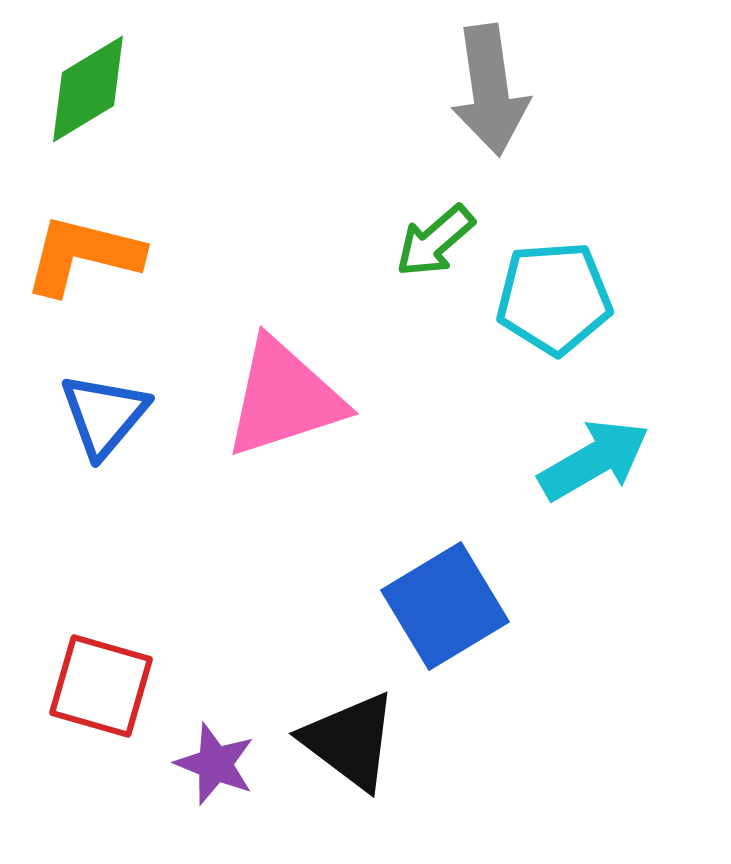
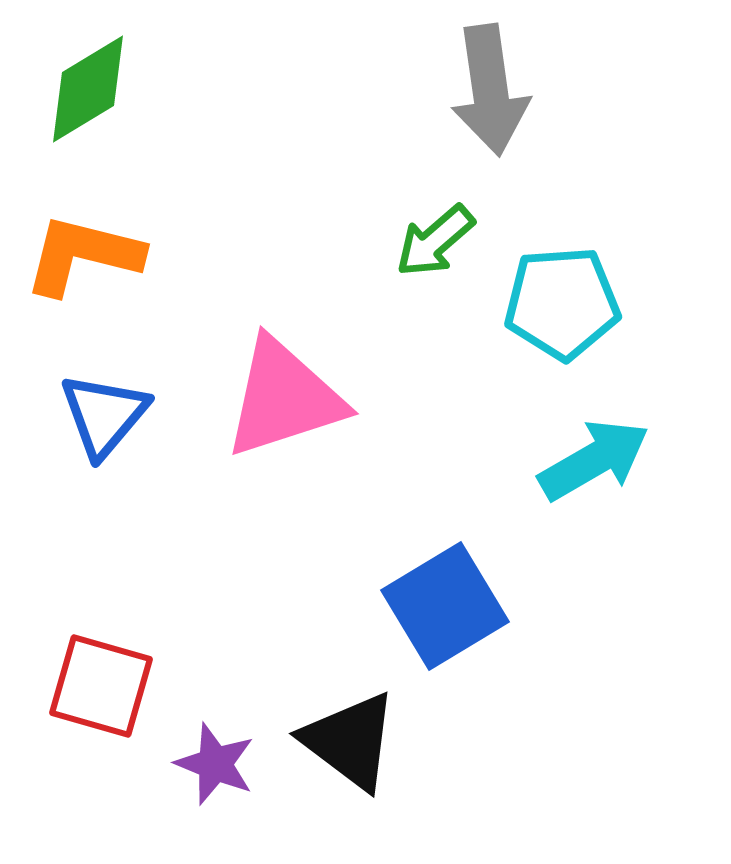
cyan pentagon: moved 8 px right, 5 px down
